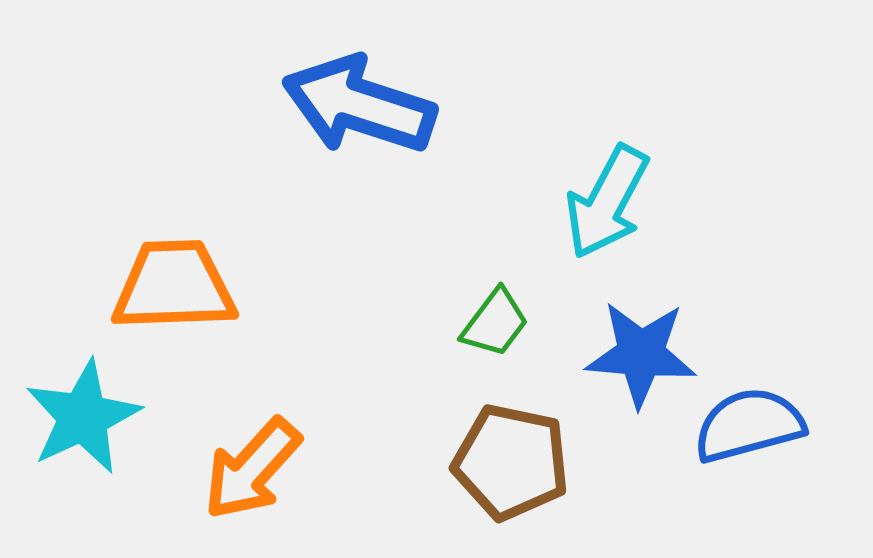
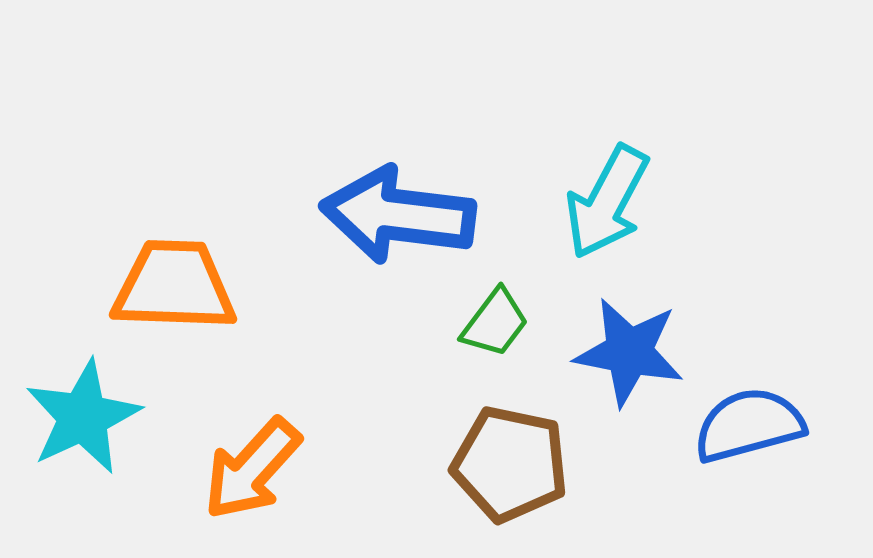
blue arrow: moved 39 px right, 110 px down; rotated 11 degrees counterclockwise
orange trapezoid: rotated 4 degrees clockwise
blue star: moved 12 px left, 2 px up; rotated 6 degrees clockwise
brown pentagon: moved 1 px left, 2 px down
